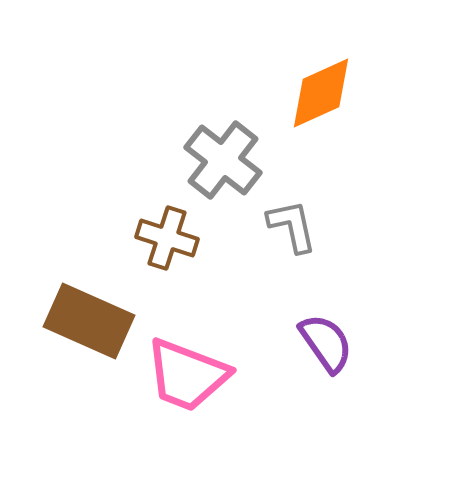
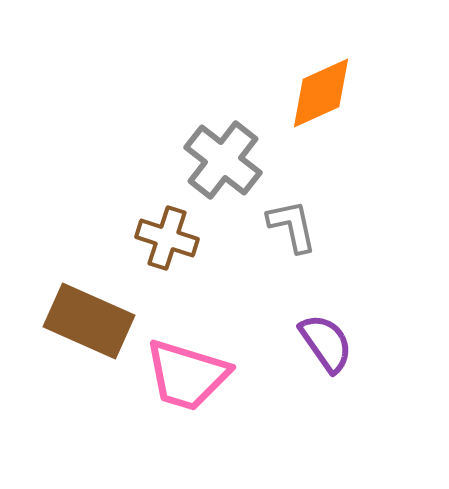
pink trapezoid: rotated 4 degrees counterclockwise
